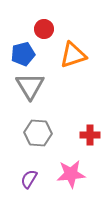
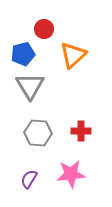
orange triangle: rotated 24 degrees counterclockwise
red cross: moved 9 px left, 4 px up
